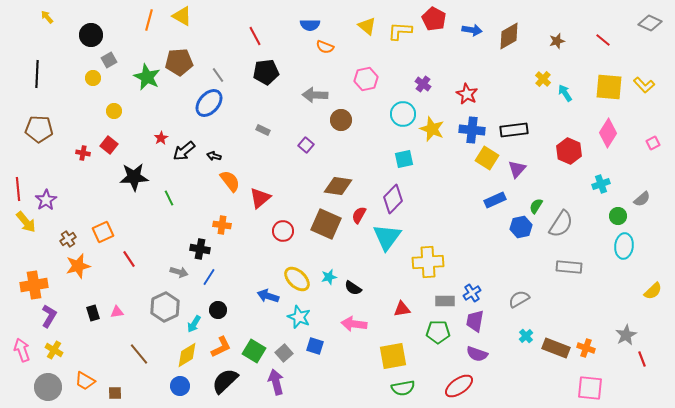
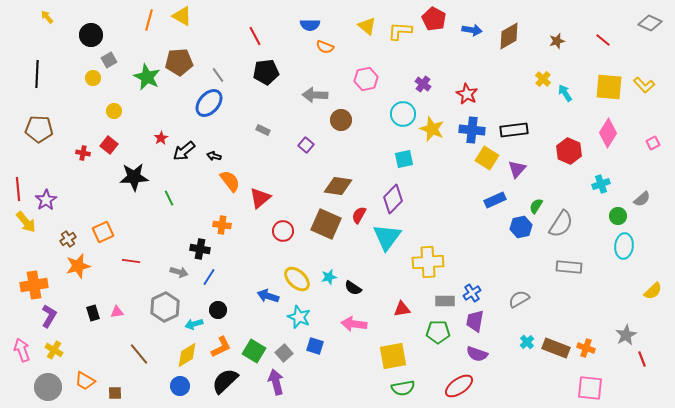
red line at (129, 259): moved 2 px right, 2 px down; rotated 48 degrees counterclockwise
cyan arrow at (194, 324): rotated 42 degrees clockwise
cyan cross at (526, 336): moved 1 px right, 6 px down
